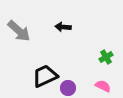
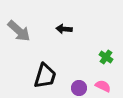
black arrow: moved 1 px right, 2 px down
green cross: rotated 24 degrees counterclockwise
black trapezoid: rotated 132 degrees clockwise
purple circle: moved 11 px right
